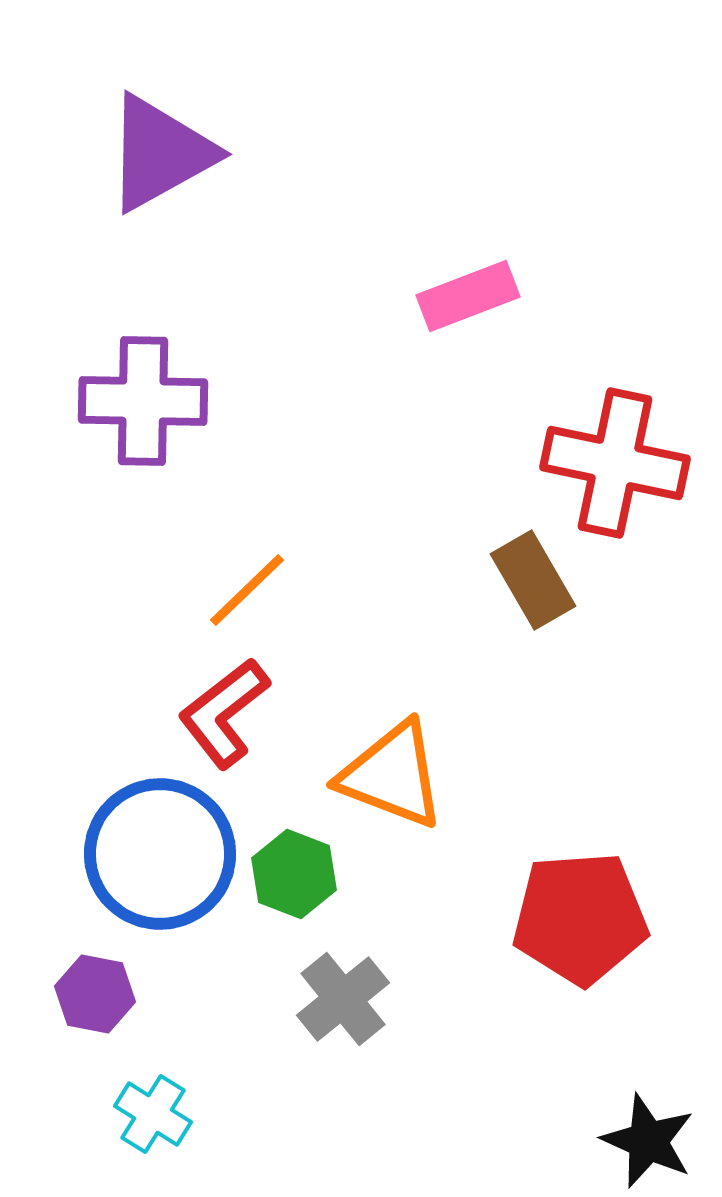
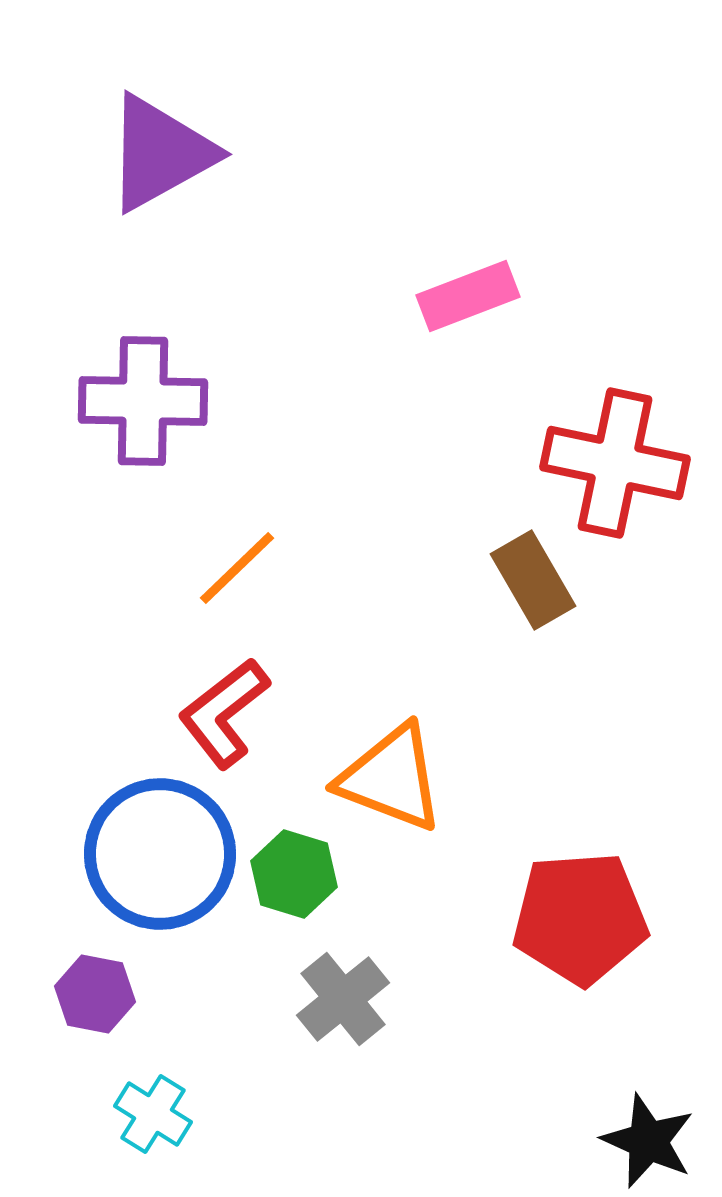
orange line: moved 10 px left, 22 px up
orange triangle: moved 1 px left, 3 px down
green hexagon: rotated 4 degrees counterclockwise
